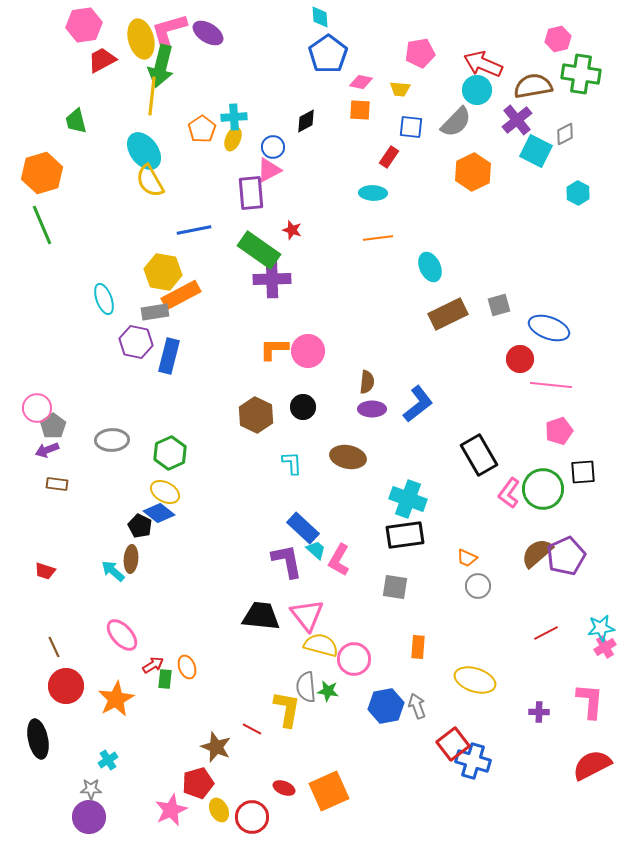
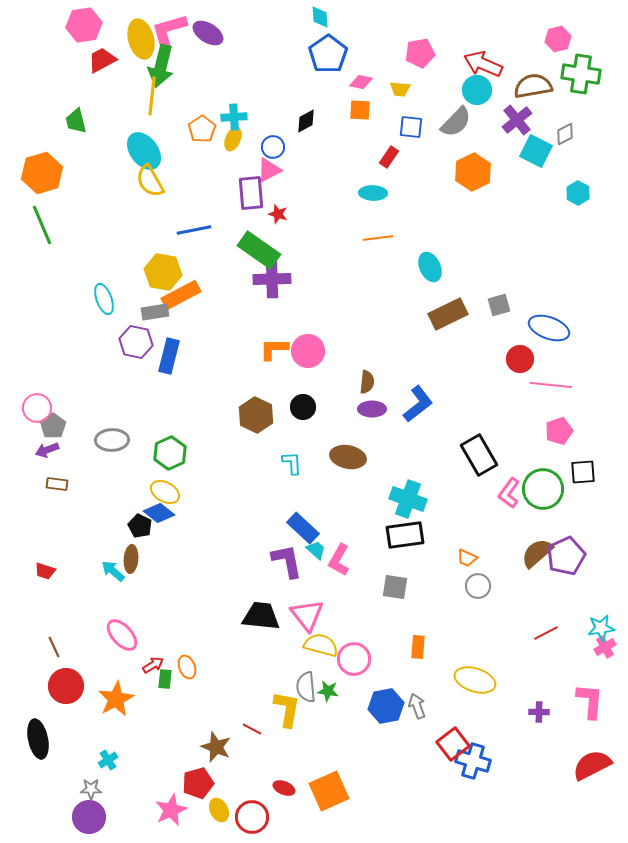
red star at (292, 230): moved 14 px left, 16 px up
